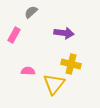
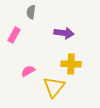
gray semicircle: rotated 40 degrees counterclockwise
yellow cross: rotated 12 degrees counterclockwise
pink semicircle: rotated 32 degrees counterclockwise
yellow triangle: moved 3 px down
